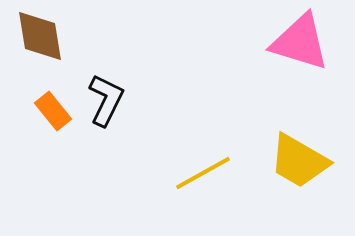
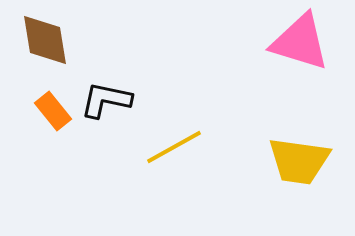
brown diamond: moved 5 px right, 4 px down
black L-shape: rotated 104 degrees counterclockwise
yellow trapezoid: rotated 22 degrees counterclockwise
yellow line: moved 29 px left, 26 px up
